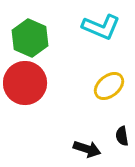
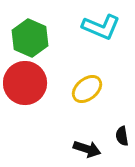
yellow ellipse: moved 22 px left, 3 px down
